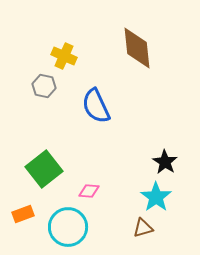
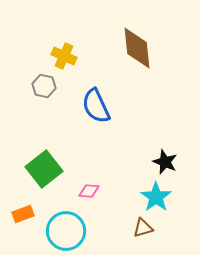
black star: rotated 10 degrees counterclockwise
cyan circle: moved 2 px left, 4 px down
